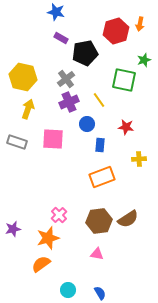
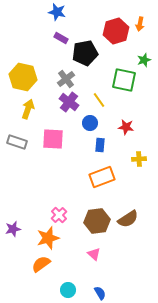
blue star: moved 1 px right
purple cross: rotated 30 degrees counterclockwise
blue circle: moved 3 px right, 1 px up
brown hexagon: moved 2 px left
pink triangle: moved 3 px left; rotated 32 degrees clockwise
